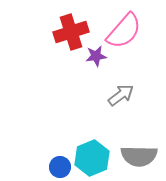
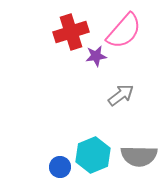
cyan hexagon: moved 1 px right, 3 px up
